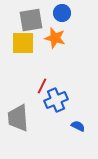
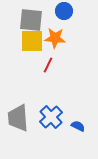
blue circle: moved 2 px right, 2 px up
gray square: rotated 15 degrees clockwise
orange star: rotated 10 degrees counterclockwise
yellow square: moved 9 px right, 2 px up
red line: moved 6 px right, 21 px up
blue cross: moved 5 px left, 17 px down; rotated 20 degrees counterclockwise
